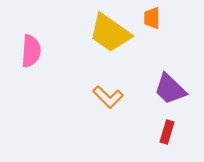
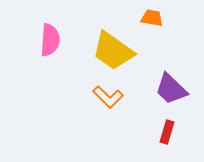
orange trapezoid: rotated 100 degrees clockwise
yellow trapezoid: moved 3 px right, 18 px down
pink semicircle: moved 19 px right, 11 px up
purple trapezoid: moved 1 px right
